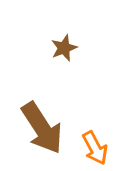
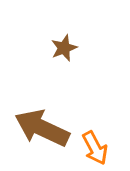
brown arrow: rotated 148 degrees clockwise
